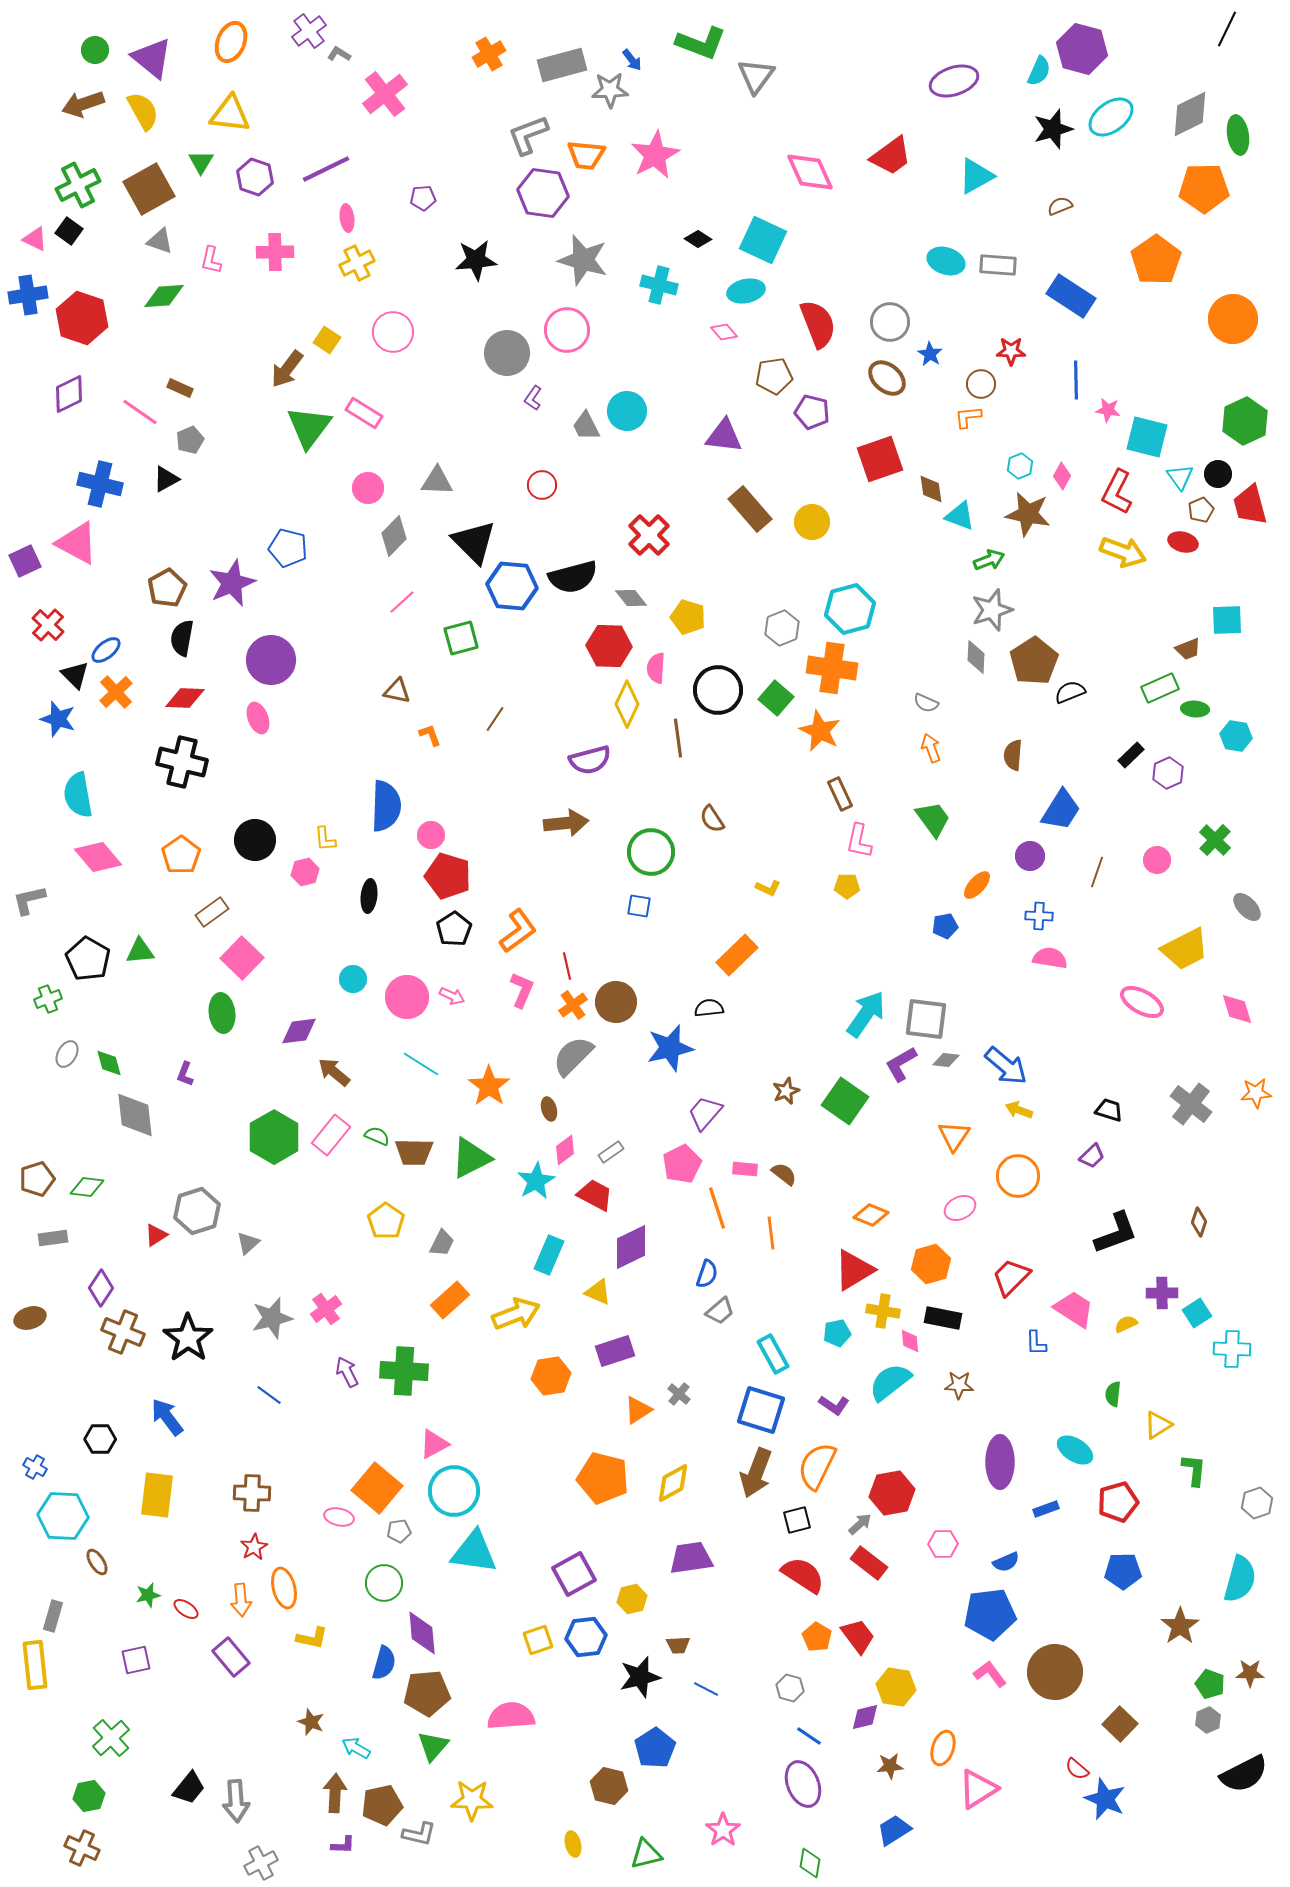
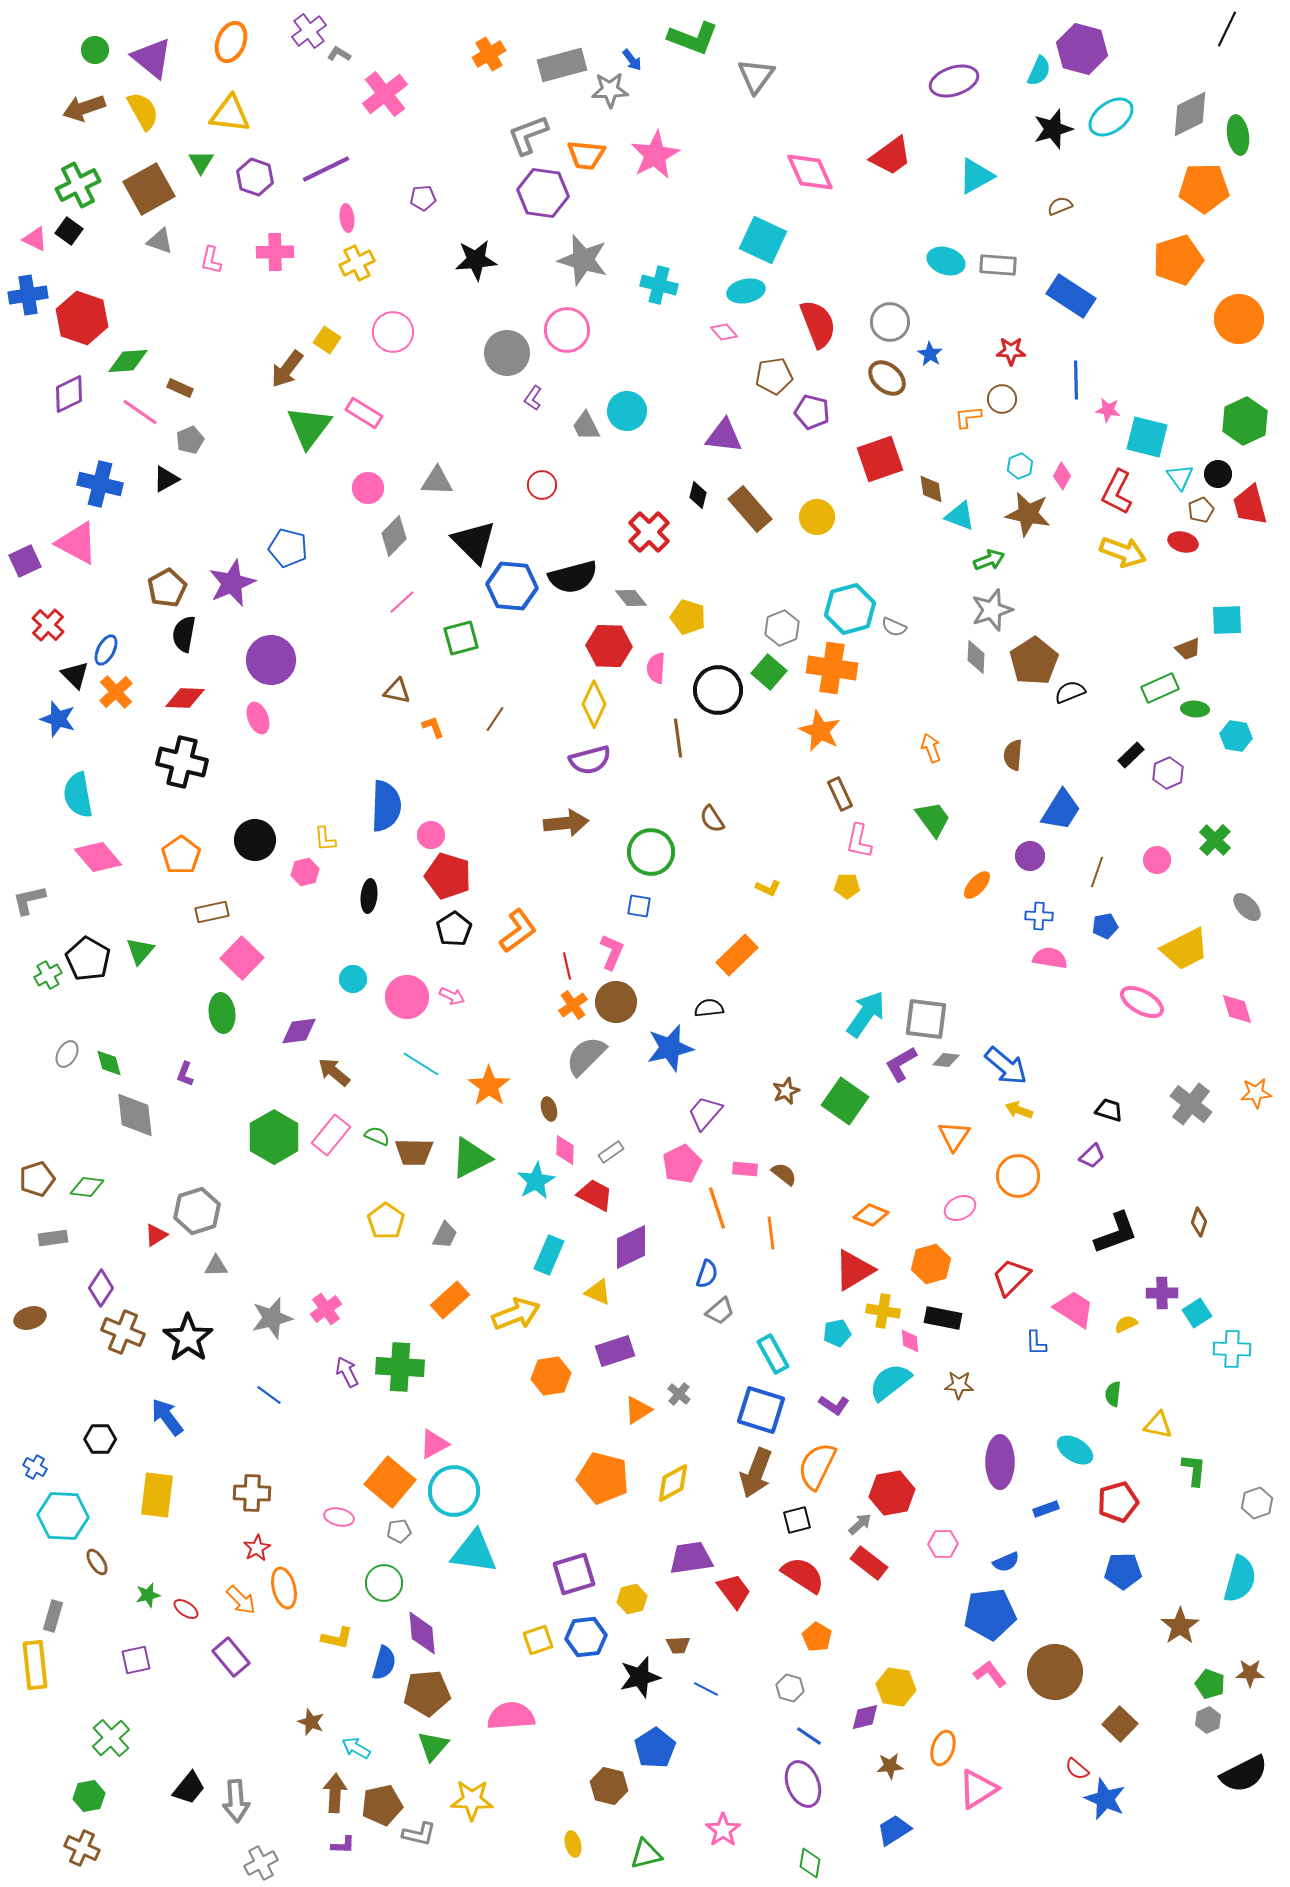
green L-shape at (701, 43): moved 8 px left, 5 px up
brown arrow at (83, 104): moved 1 px right, 4 px down
black diamond at (698, 239): moved 256 px down; rotated 72 degrees clockwise
orange pentagon at (1156, 260): moved 22 px right; rotated 18 degrees clockwise
green diamond at (164, 296): moved 36 px left, 65 px down
orange circle at (1233, 319): moved 6 px right
brown circle at (981, 384): moved 21 px right, 15 px down
yellow circle at (812, 522): moved 5 px right, 5 px up
red cross at (649, 535): moved 3 px up
black semicircle at (182, 638): moved 2 px right, 4 px up
blue ellipse at (106, 650): rotated 24 degrees counterclockwise
green square at (776, 698): moved 7 px left, 26 px up
gray semicircle at (926, 703): moved 32 px left, 76 px up
yellow diamond at (627, 704): moved 33 px left
orange L-shape at (430, 735): moved 3 px right, 8 px up
brown rectangle at (212, 912): rotated 24 degrees clockwise
blue pentagon at (945, 926): moved 160 px right
green triangle at (140, 951): rotated 44 degrees counterclockwise
pink L-shape at (522, 990): moved 90 px right, 38 px up
green cross at (48, 999): moved 24 px up; rotated 8 degrees counterclockwise
gray semicircle at (573, 1056): moved 13 px right
pink diamond at (565, 1150): rotated 52 degrees counterclockwise
gray triangle at (248, 1243): moved 32 px left, 23 px down; rotated 40 degrees clockwise
gray trapezoid at (442, 1243): moved 3 px right, 8 px up
green cross at (404, 1371): moved 4 px left, 4 px up
yellow triangle at (1158, 1425): rotated 44 degrees clockwise
orange square at (377, 1488): moved 13 px right, 6 px up
red star at (254, 1547): moved 3 px right, 1 px down
purple square at (574, 1574): rotated 12 degrees clockwise
orange arrow at (241, 1600): rotated 40 degrees counterclockwise
red trapezoid at (858, 1636): moved 124 px left, 45 px up
yellow L-shape at (312, 1638): moved 25 px right
